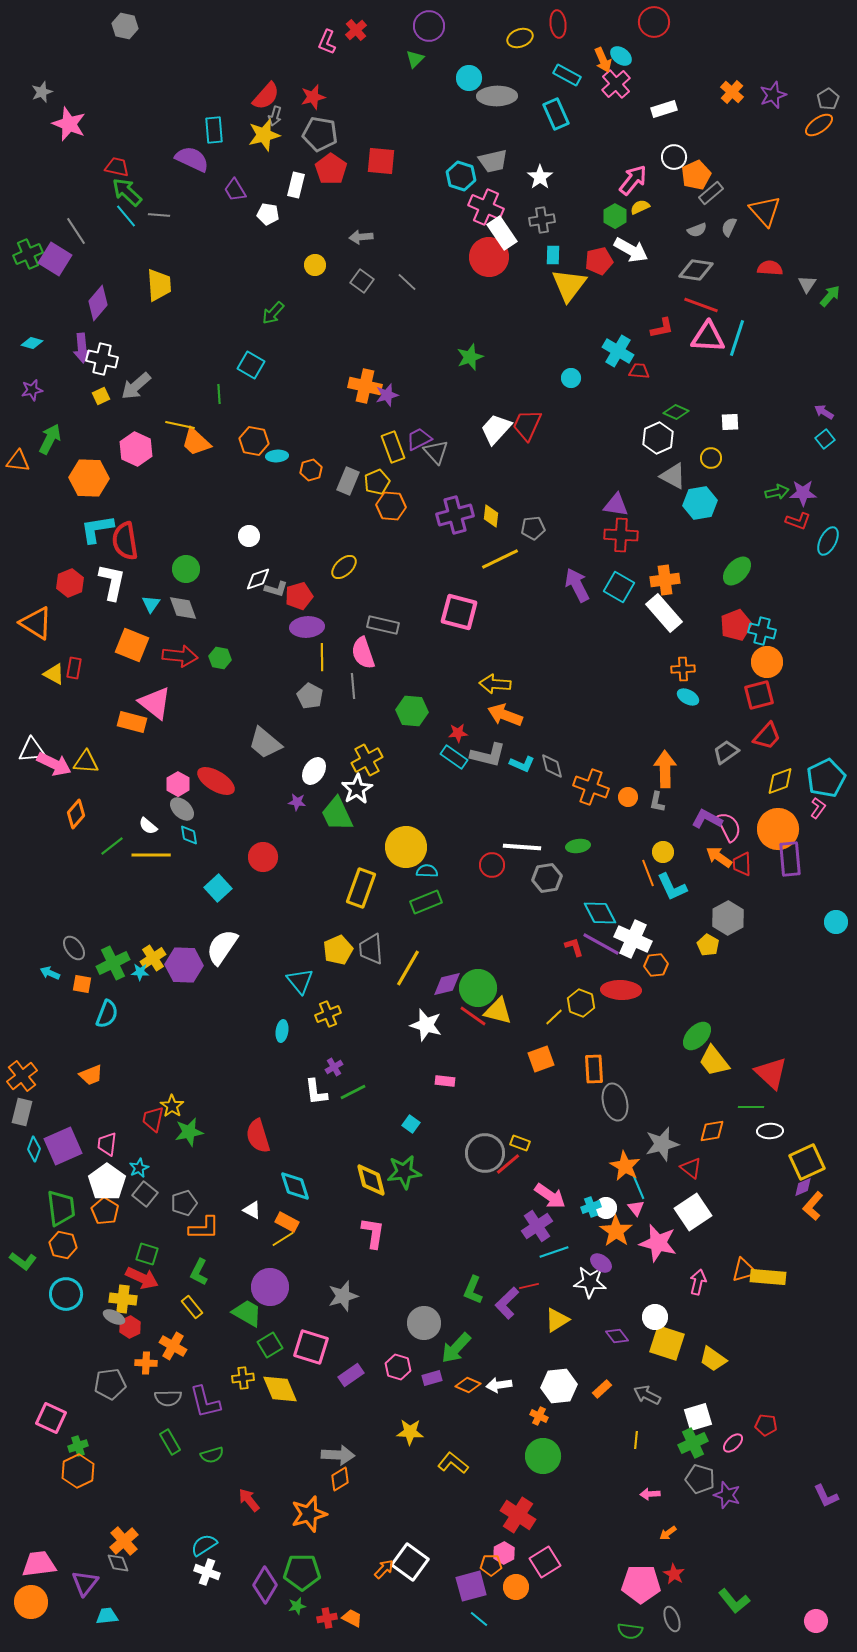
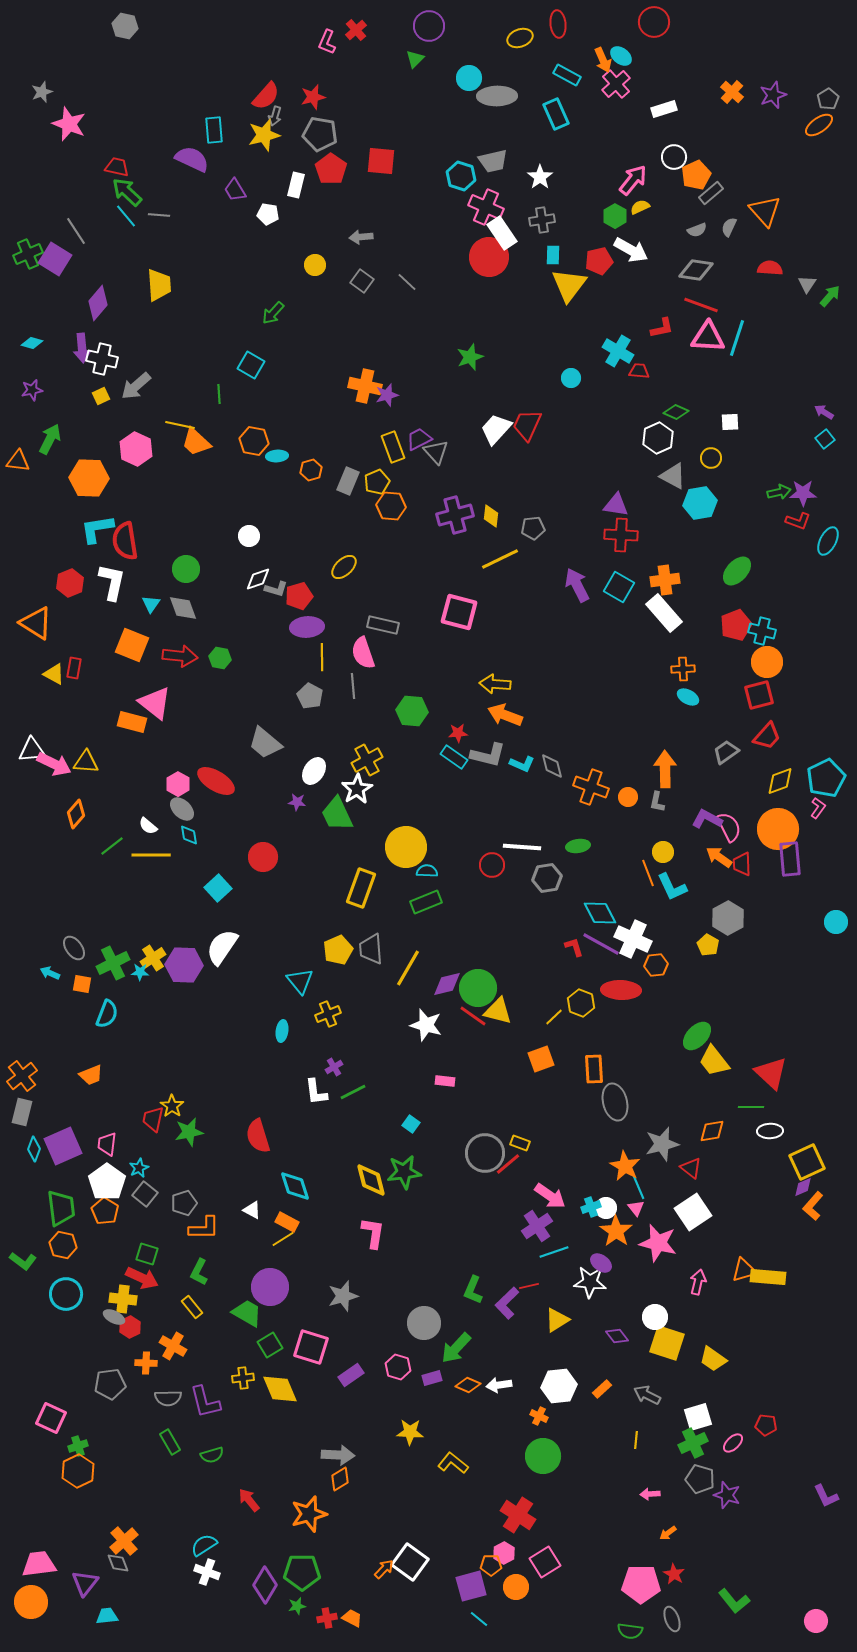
green arrow at (777, 492): moved 2 px right
